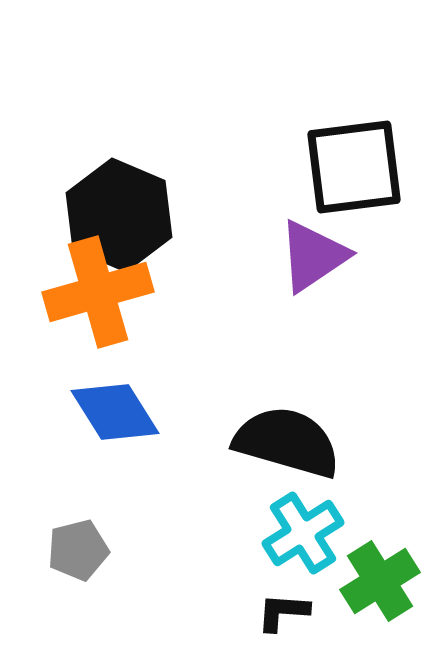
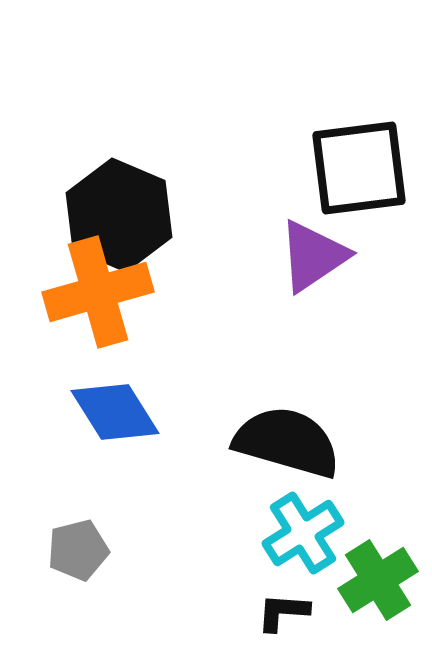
black square: moved 5 px right, 1 px down
green cross: moved 2 px left, 1 px up
